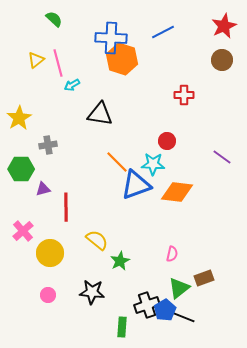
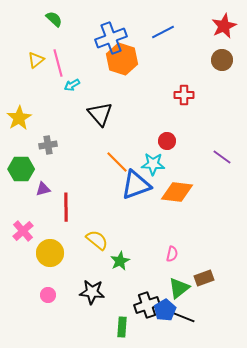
blue cross: rotated 24 degrees counterclockwise
black triangle: rotated 40 degrees clockwise
